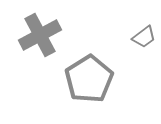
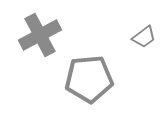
gray pentagon: rotated 27 degrees clockwise
